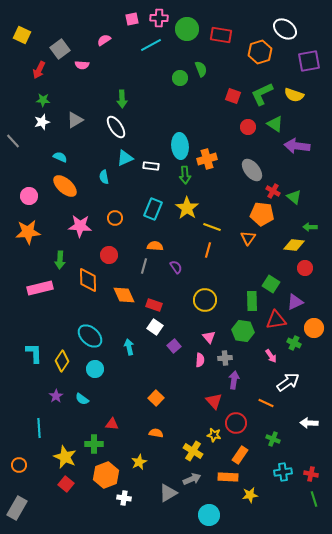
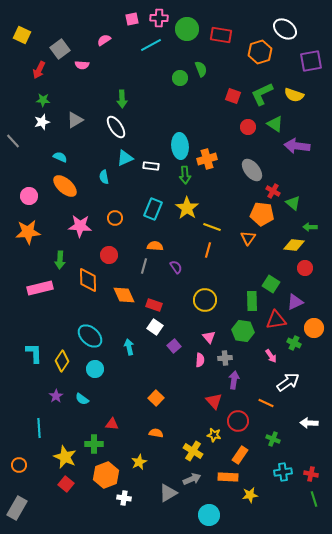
purple square at (309, 61): moved 2 px right
green triangle at (294, 197): moved 1 px left, 6 px down
red circle at (236, 423): moved 2 px right, 2 px up
